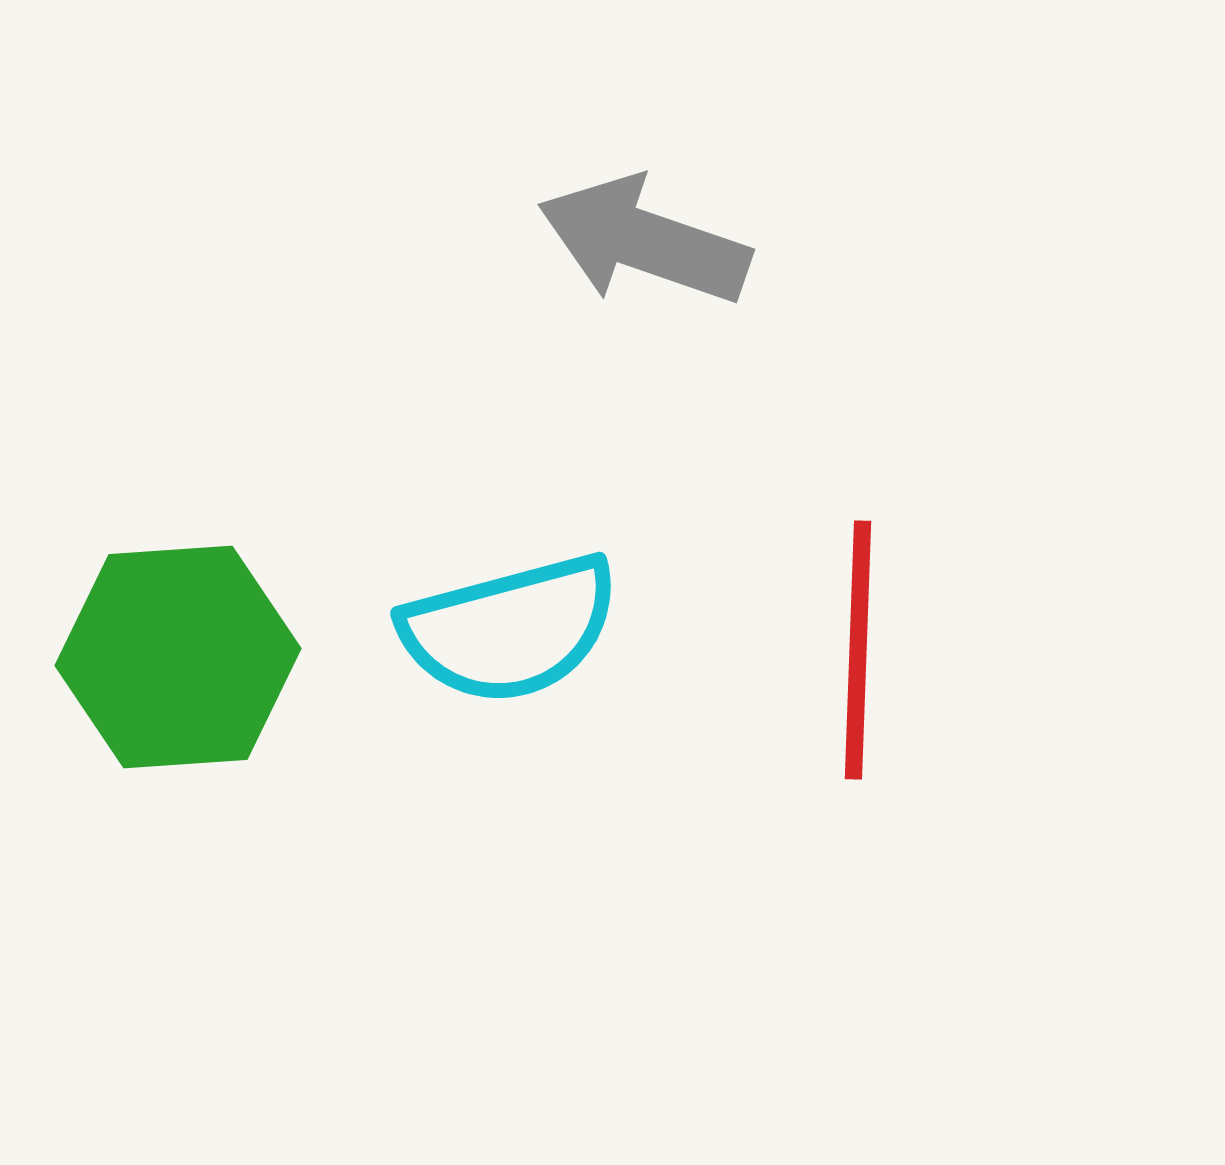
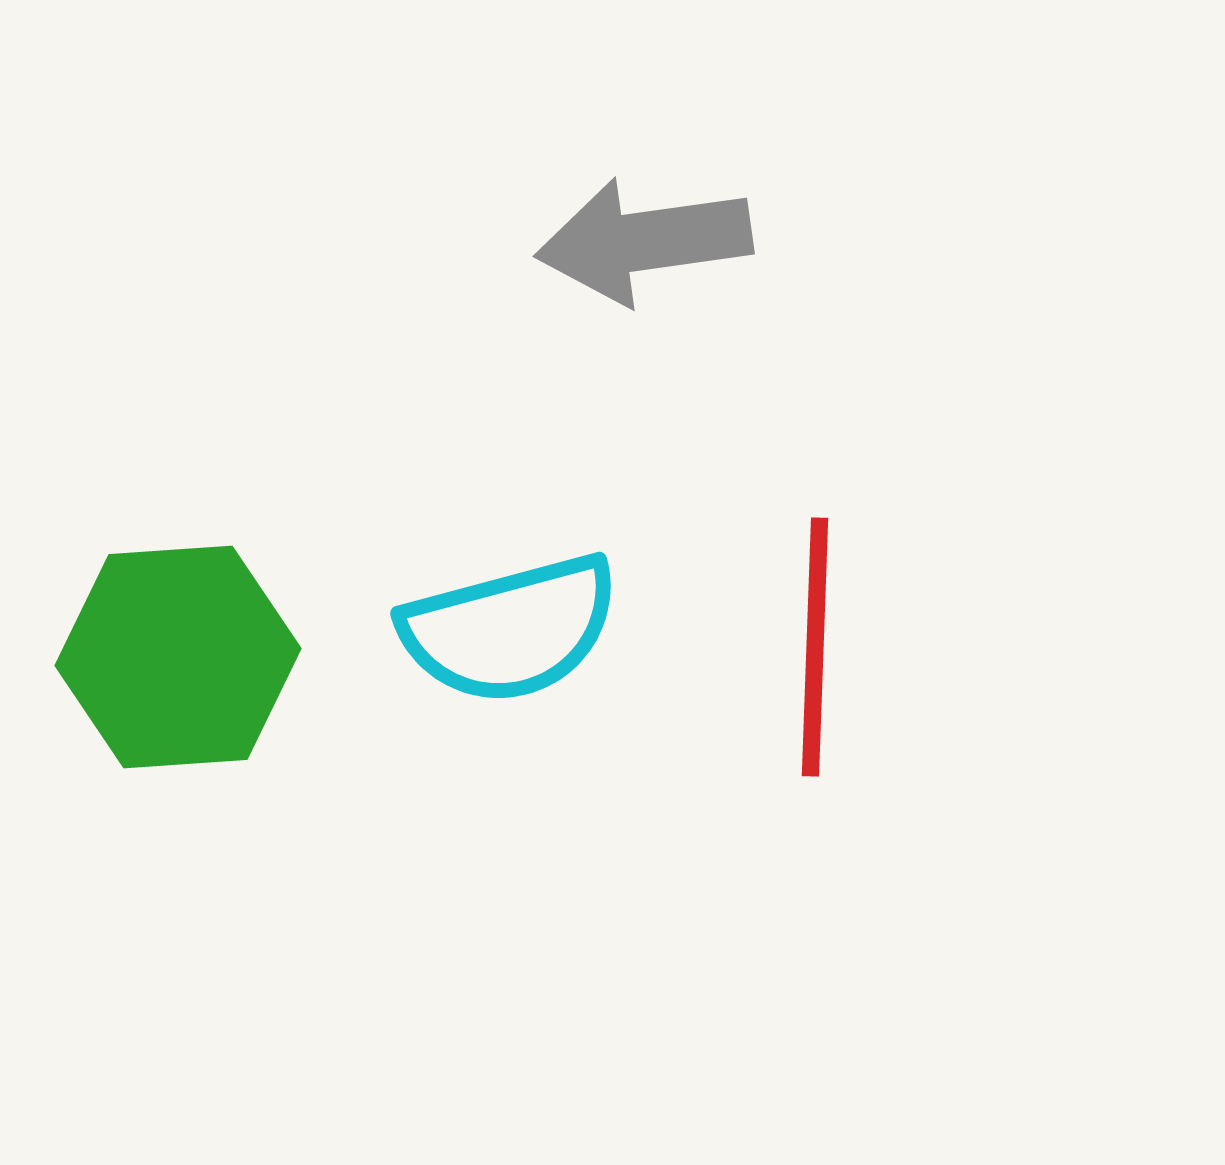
gray arrow: rotated 27 degrees counterclockwise
red line: moved 43 px left, 3 px up
